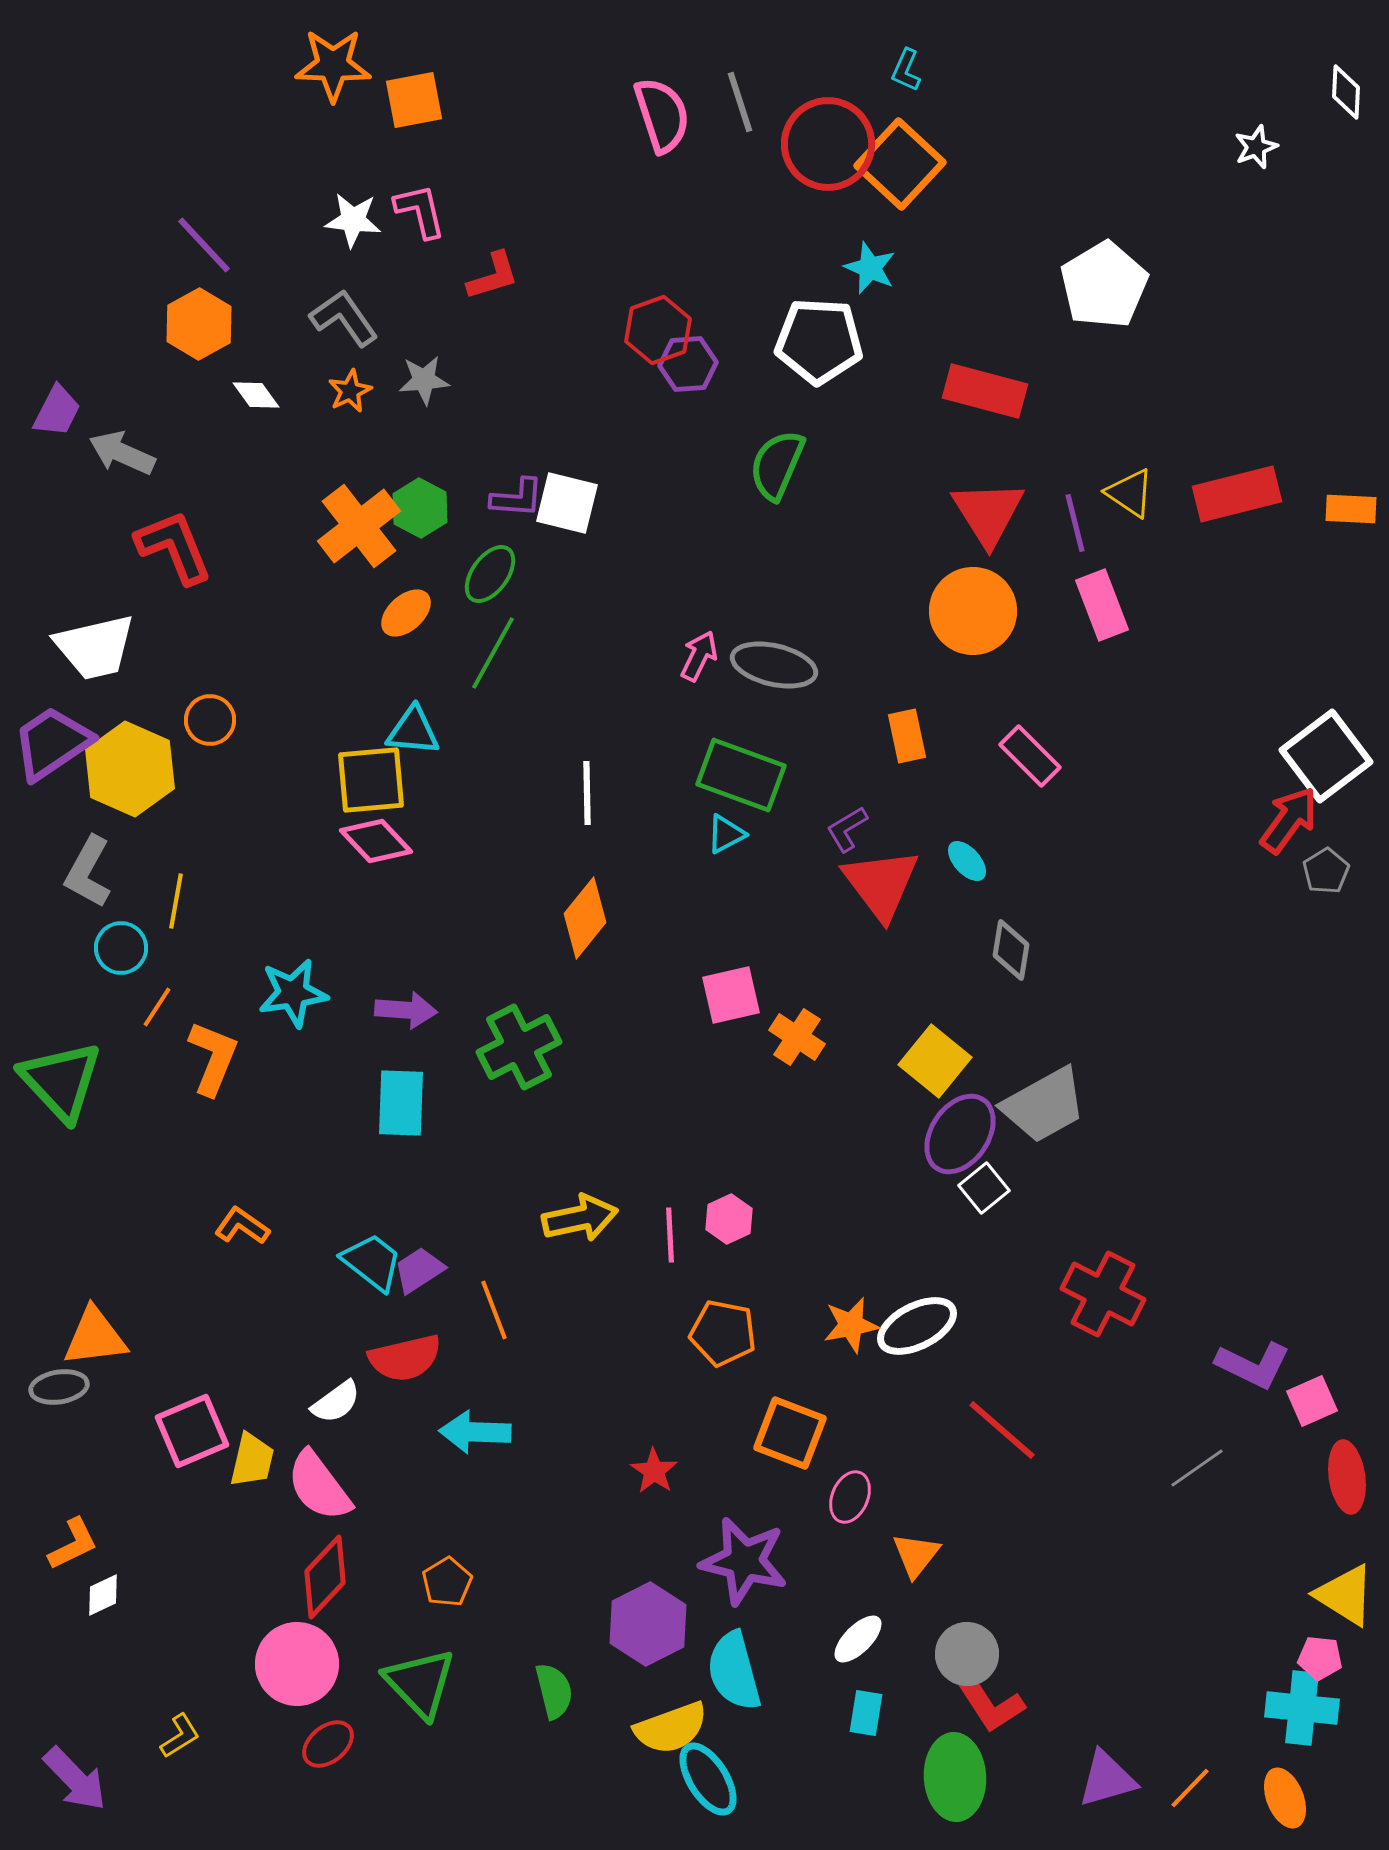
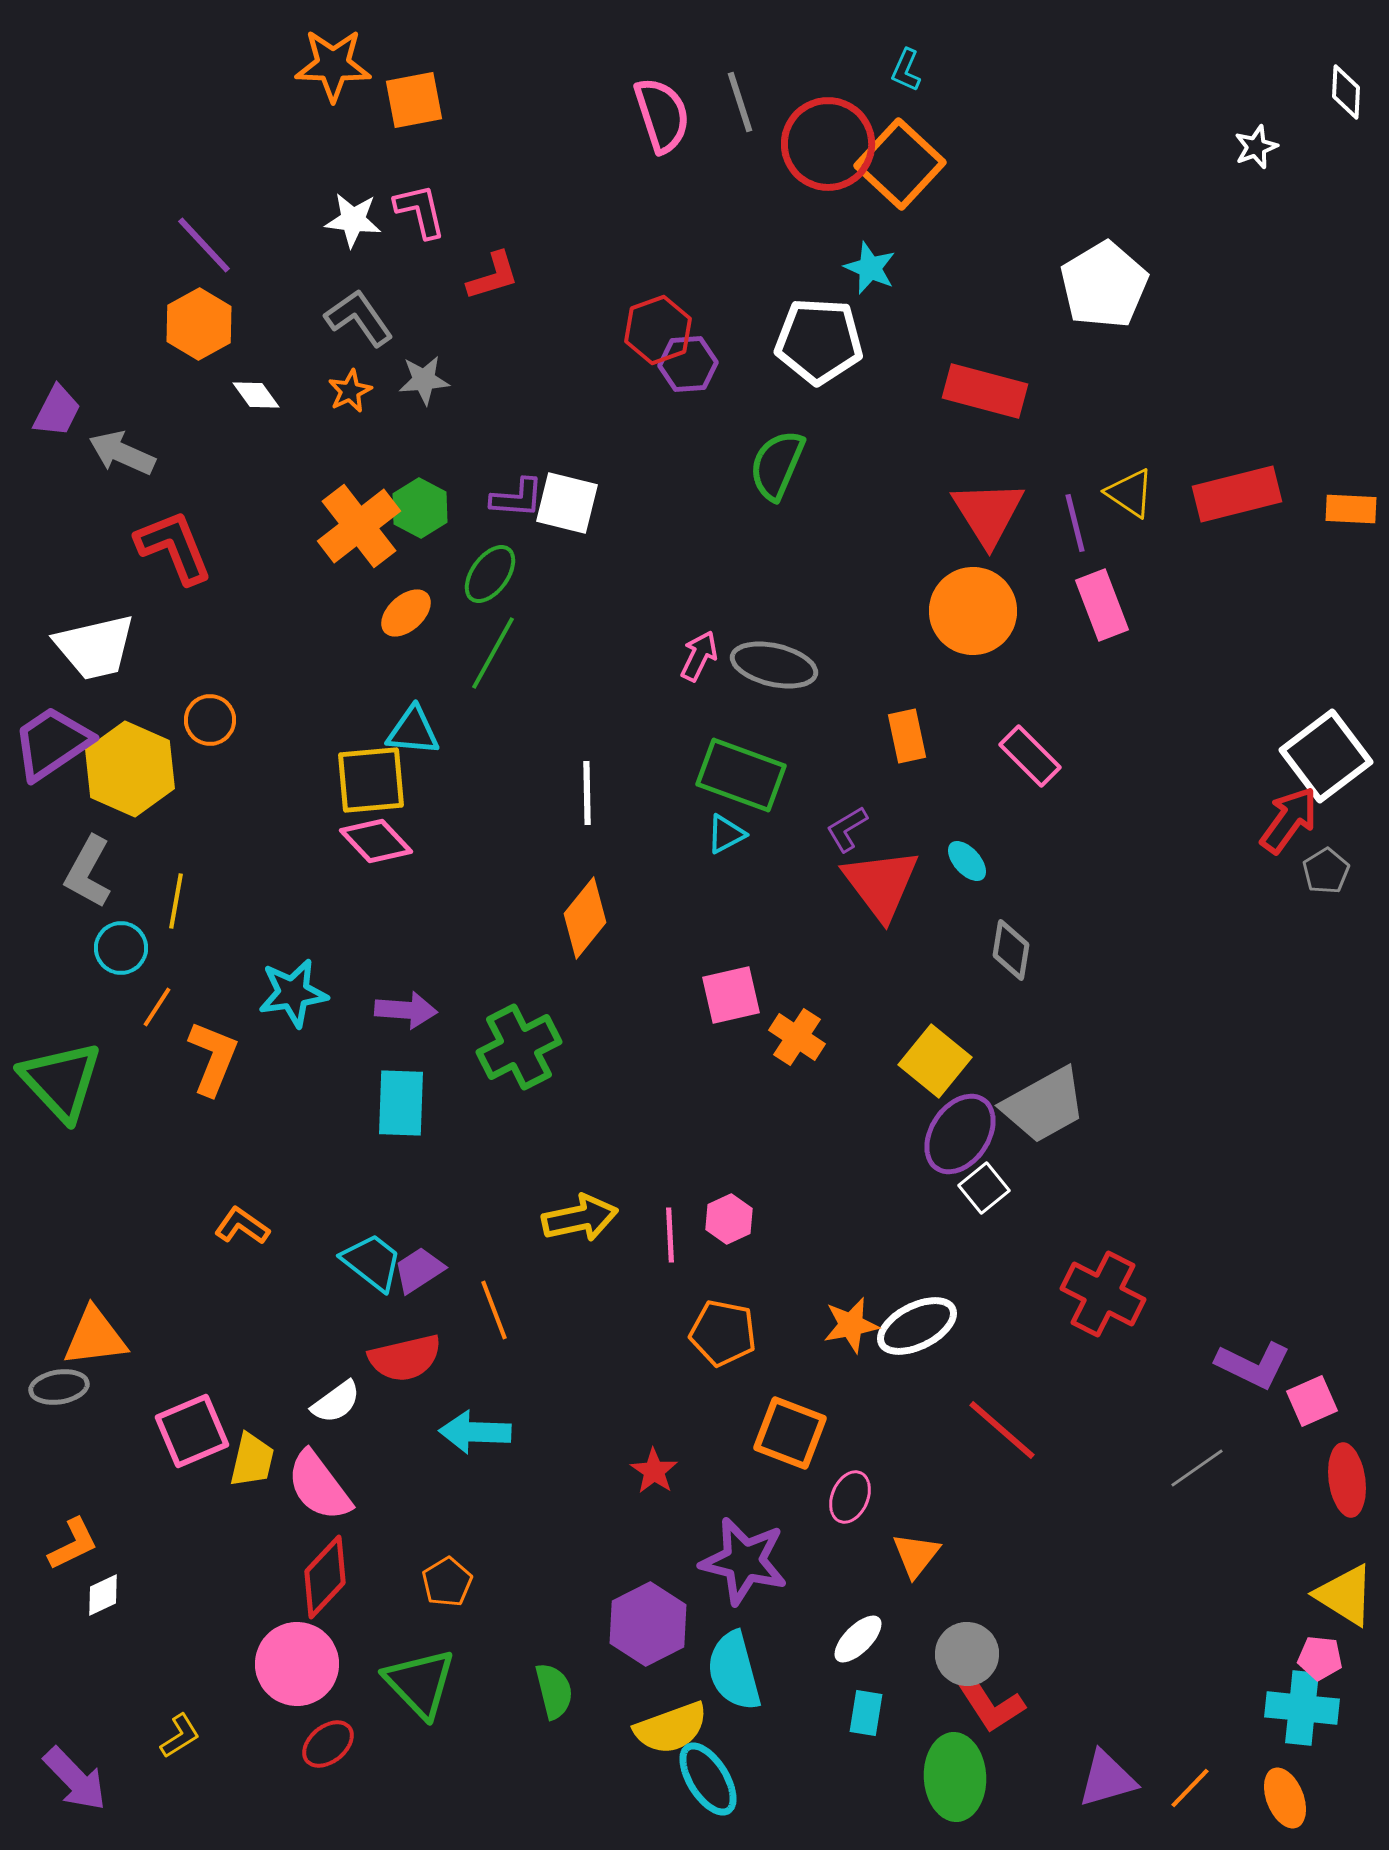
gray L-shape at (344, 318): moved 15 px right
red ellipse at (1347, 1477): moved 3 px down
